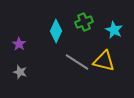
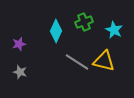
purple star: rotated 24 degrees clockwise
